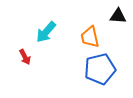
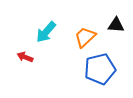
black triangle: moved 2 px left, 9 px down
orange trapezoid: moved 5 px left; rotated 60 degrees clockwise
red arrow: rotated 140 degrees clockwise
